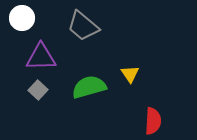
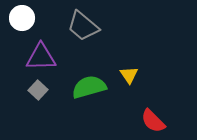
yellow triangle: moved 1 px left, 1 px down
red semicircle: rotated 132 degrees clockwise
